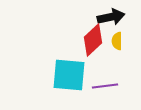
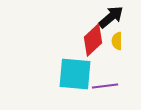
black arrow: rotated 28 degrees counterclockwise
cyan square: moved 6 px right, 1 px up
